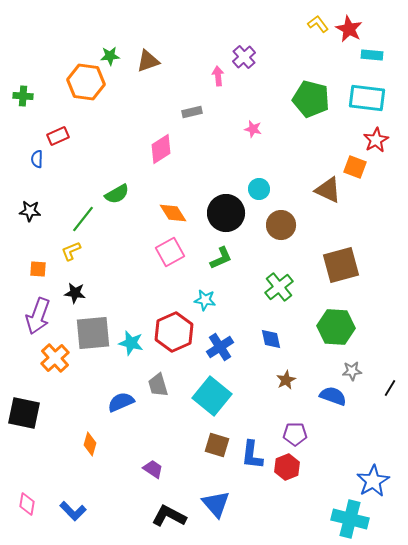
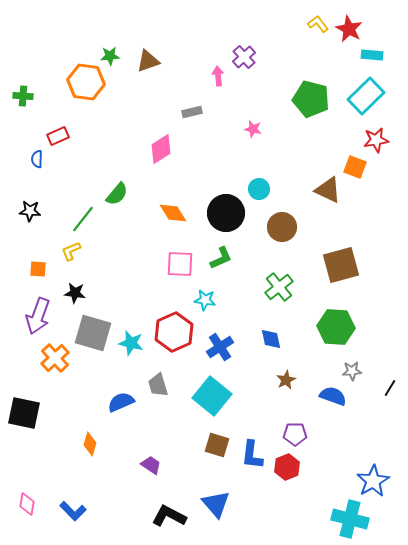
cyan rectangle at (367, 98): moved 1 px left, 2 px up; rotated 51 degrees counterclockwise
red star at (376, 140): rotated 20 degrees clockwise
green semicircle at (117, 194): rotated 20 degrees counterclockwise
brown circle at (281, 225): moved 1 px right, 2 px down
pink square at (170, 252): moved 10 px right, 12 px down; rotated 32 degrees clockwise
gray square at (93, 333): rotated 21 degrees clockwise
purple trapezoid at (153, 469): moved 2 px left, 4 px up
